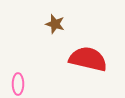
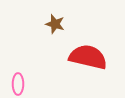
red semicircle: moved 2 px up
